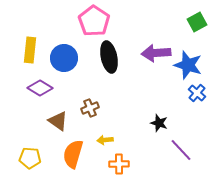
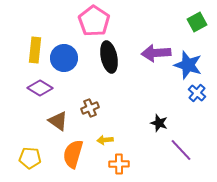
yellow rectangle: moved 5 px right
